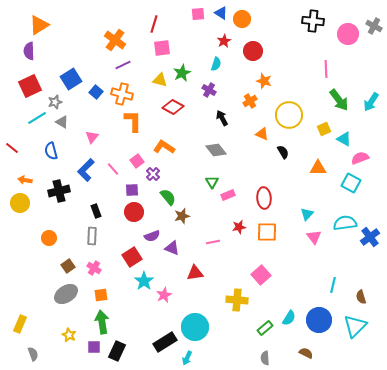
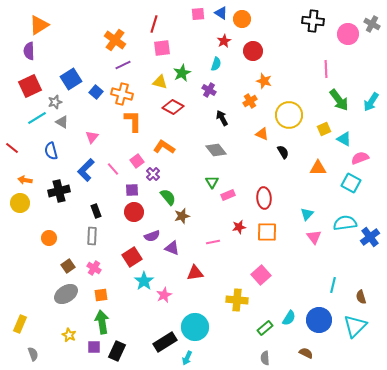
gray cross at (374, 26): moved 2 px left, 2 px up
yellow triangle at (160, 80): moved 2 px down
